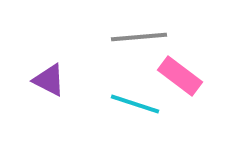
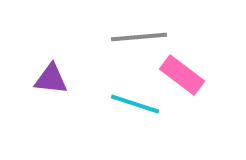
pink rectangle: moved 2 px right, 1 px up
purple triangle: moved 2 px right, 1 px up; rotated 21 degrees counterclockwise
